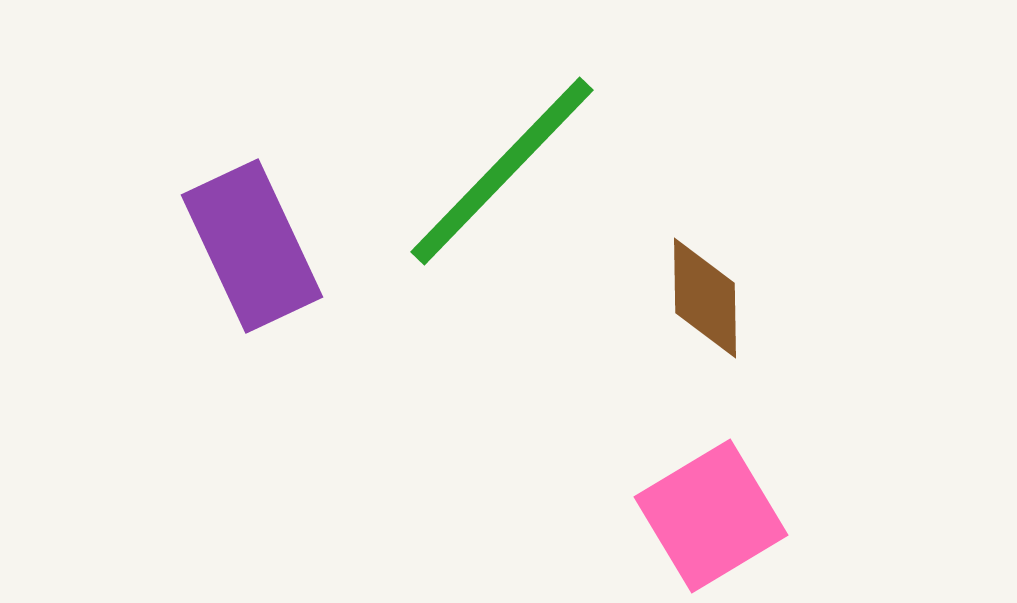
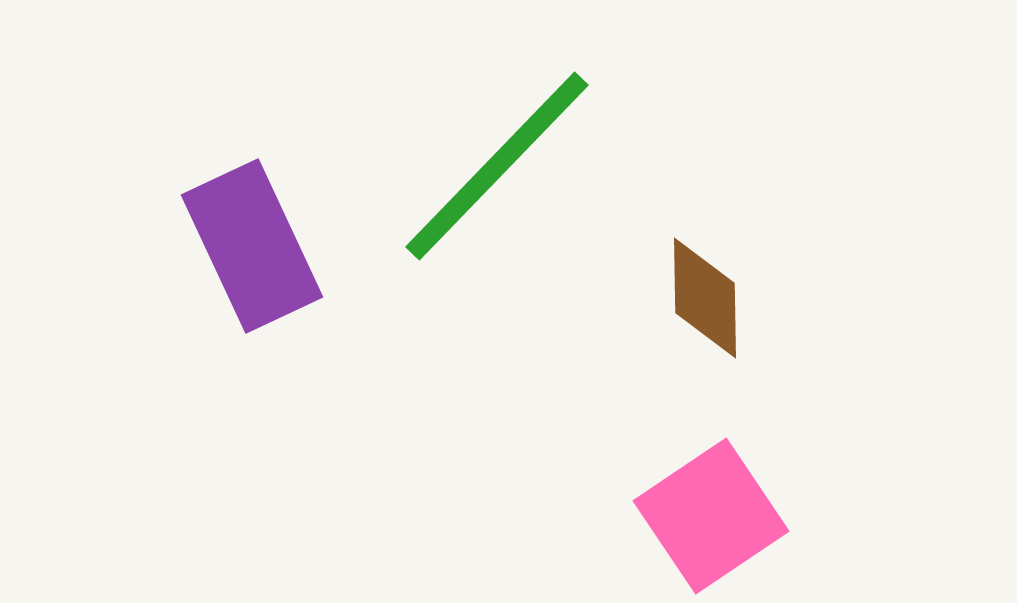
green line: moved 5 px left, 5 px up
pink square: rotated 3 degrees counterclockwise
